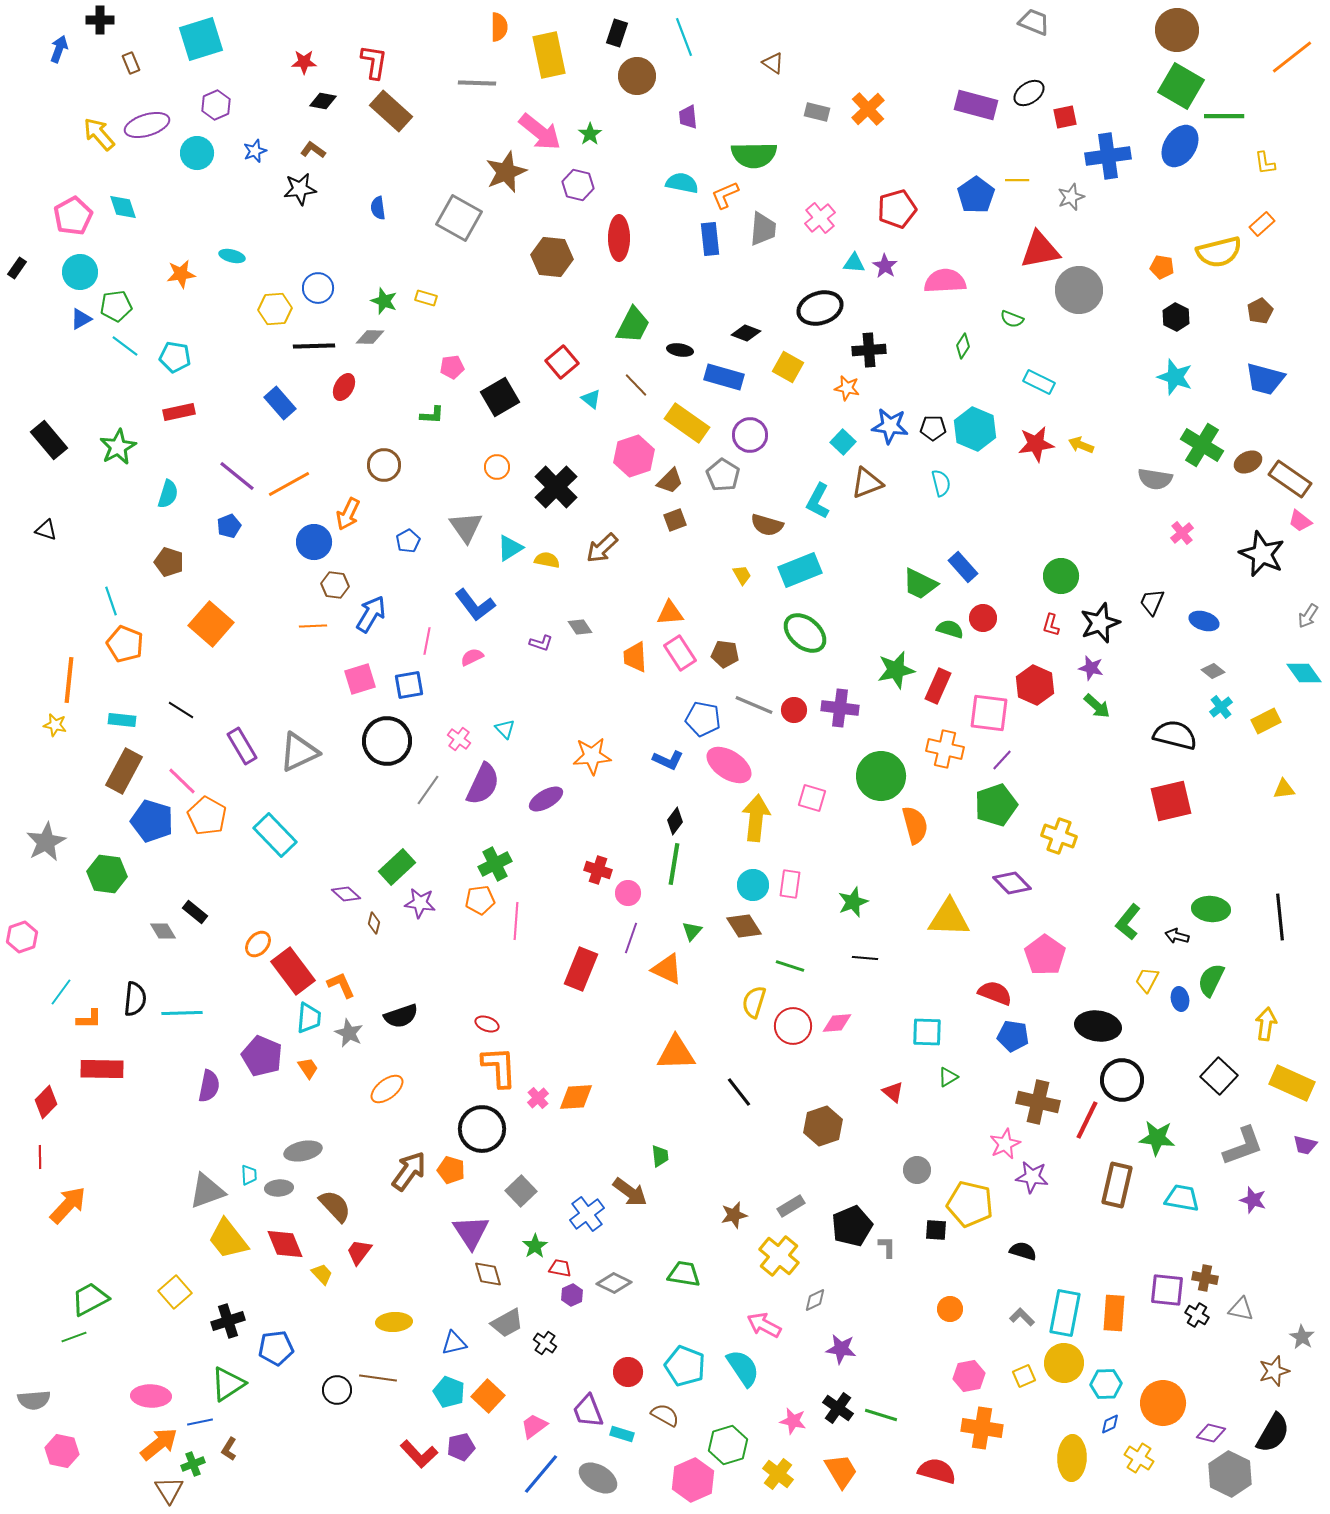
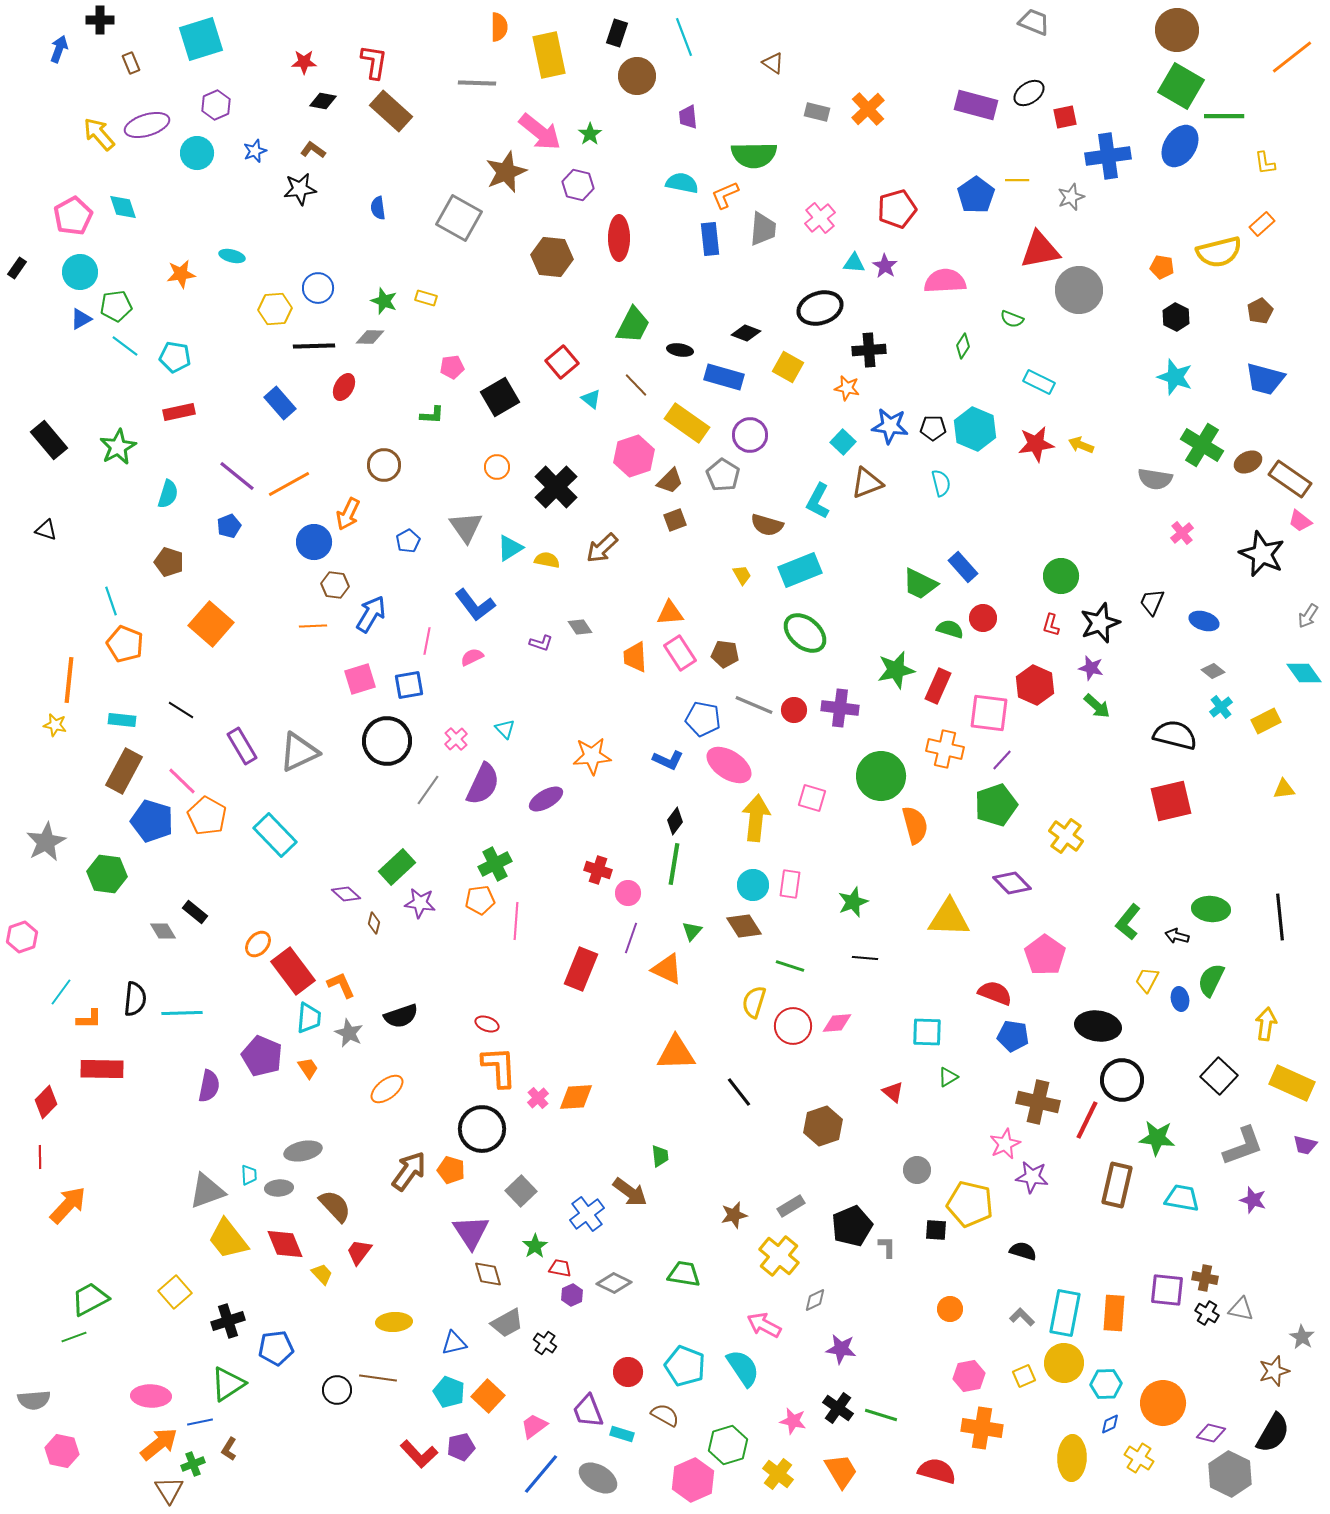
pink cross at (459, 739): moved 3 px left; rotated 10 degrees clockwise
yellow cross at (1059, 836): moved 7 px right; rotated 16 degrees clockwise
black cross at (1197, 1315): moved 10 px right, 2 px up
